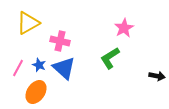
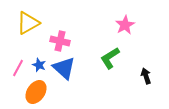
pink star: moved 1 px right, 3 px up
black arrow: moved 11 px left; rotated 119 degrees counterclockwise
